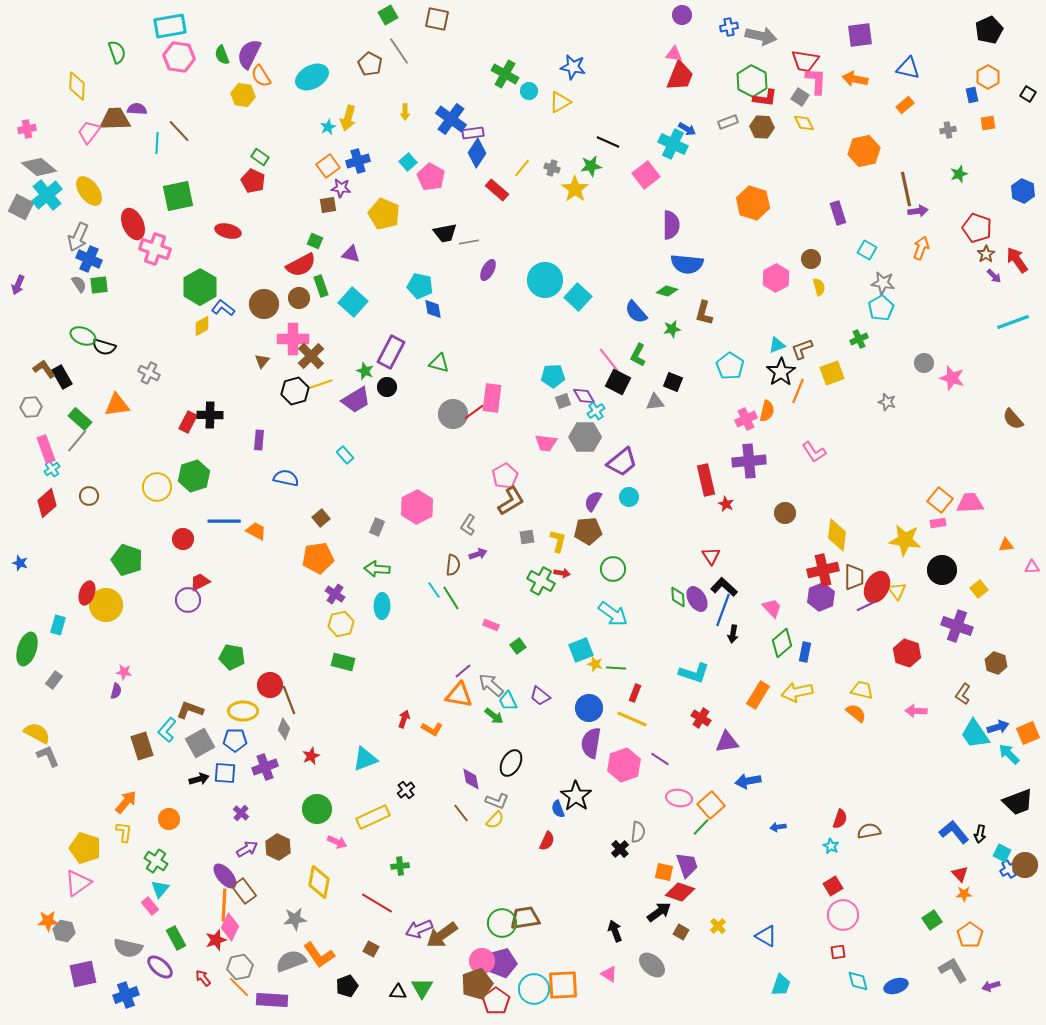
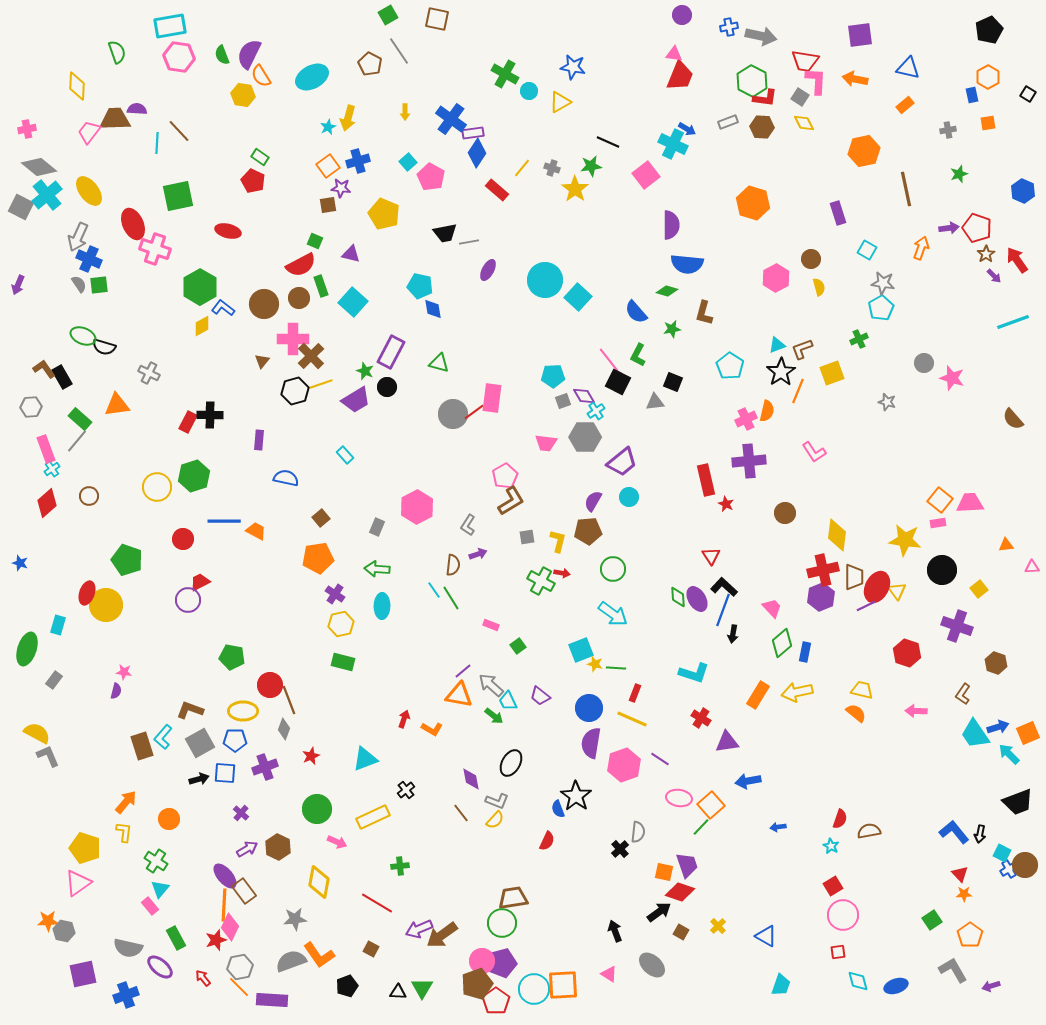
purple arrow at (918, 211): moved 31 px right, 17 px down
cyan L-shape at (167, 730): moved 4 px left, 7 px down
brown trapezoid at (525, 918): moved 12 px left, 20 px up
